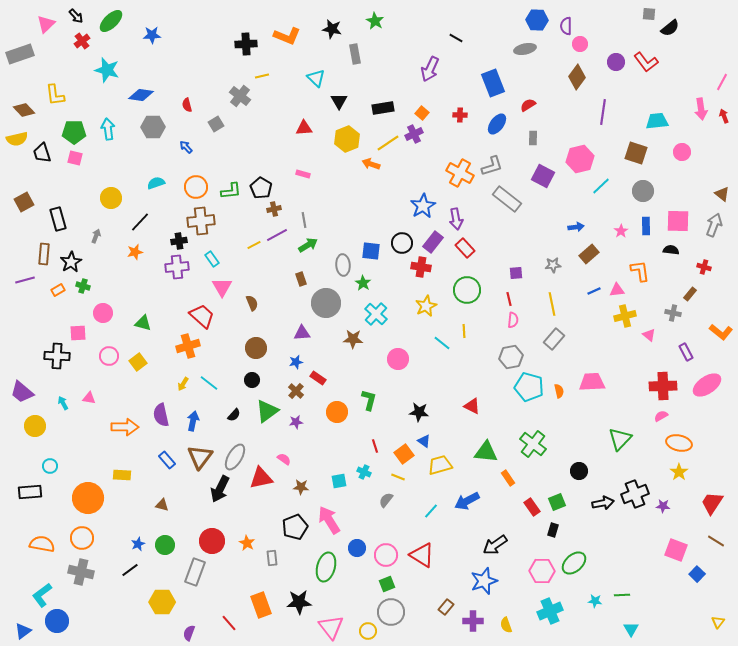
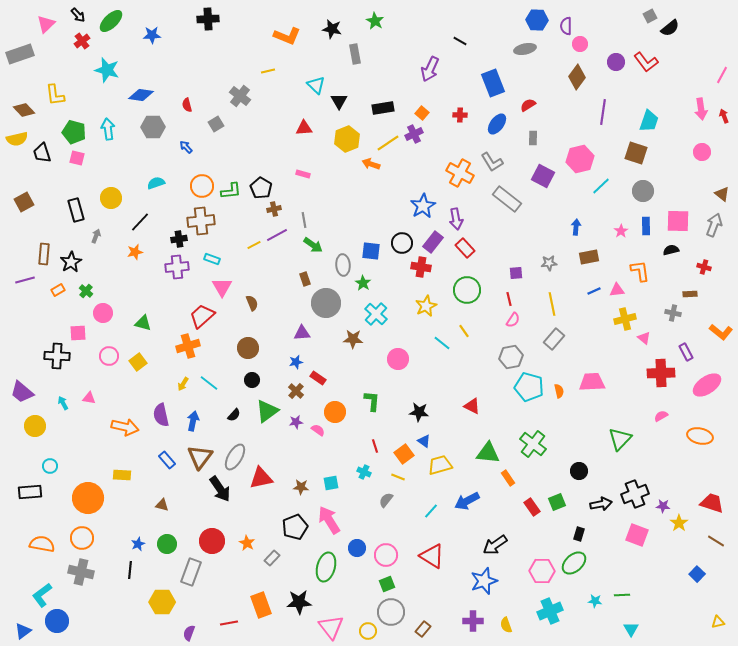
gray square at (649, 14): moved 1 px right, 2 px down; rotated 32 degrees counterclockwise
black arrow at (76, 16): moved 2 px right, 1 px up
black line at (456, 38): moved 4 px right, 3 px down
black cross at (246, 44): moved 38 px left, 25 px up
yellow line at (262, 76): moved 6 px right, 5 px up
cyan triangle at (316, 78): moved 7 px down
pink line at (722, 82): moved 7 px up
cyan trapezoid at (657, 121): moved 8 px left; rotated 115 degrees clockwise
green pentagon at (74, 132): rotated 15 degrees clockwise
pink circle at (682, 152): moved 20 px right
pink square at (75, 158): moved 2 px right
gray L-shape at (492, 166): moved 4 px up; rotated 75 degrees clockwise
orange circle at (196, 187): moved 6 px right, 1 px up
black rectangle at (58, 219): moved 18 px right, 9 px up
blue arrow at (576, 227): rotated 77 degrees counterclockwise
black cross at (179, 241): moved 2 px up
green arrow at (308, 245): moved 5 px right; rotated 66 degrees clockwise
black semicircle at (671, 250): rotated 21 degrees counterclockwise
brown rectangle at (589, 254): moved 3 px down; rotated 30 degrees clockwise
cyan rectangle at (212, 259): rotated 35 degrees counterclockwise
gray star at (553, 265): moved 4 px left, 2 px up
brown rectangle at (301, 279): moved 4 px right
green cross at (83, 286): moved 3 px right, 5 px down; rotated 24 degrees clockwise
brown rectangle at (690, 294): rotated 48 degrees clockwise
red trapezoid at (202, 316): rotated 84 degrees counterclockwise
yellow cross at (625, 316): moved 3 px down
pink semicircle at (513, 320): rotated 28 degrees clockwise
yellow line at (464, 331): rotated 32 degrees counterclockwise
pink triangle at (649, 335): moved 5 px left, 3 px down
brown circle at (256, 348): moved 8 px left
red cross at (663, 386): moved 2 px left, 13 px up
green L-shape at (369, 400): moved 3 px right, 1 px down; rotated 10 degrees counterclockwise
orange circle at (337, 412): moved 2 px left
orange arrow at (125, 427): rotated 12 degrees clockwise
orange ellipse at (679, 443): moved 21 px right, 7 px up
green triangle at (486, 452): moved 2 px right, 1 px down
pink semicircle at (284, 459): moved 34 px right, 29 px up
yellow star at (679, 472): moved 51 px down
cyan square at (339, 481): moved 8 px left, 2 px down
black arrow at (220, 489): rotated 60 degrees counterclockwise
black arrow at (603, 503): moved 2 px left, 1 px down
red trapezoid at (712, 503): rotated 75 degrees clockwise
black rectangle at (553, 530): moved 26 px right, 4 px down
green circle at (165, 545): moved 2 px right, 1 px up
pink square at (676, 550): moved 39 px left, 15 px up
red triangle at (422, 555): moved 10 px right, 1 px down
gray rectangle at (272, 558): rotated 49 degrees clockwise
black line at (130, 570): rotated 48 degrees counterclockwise
gray rectangle at (195, 572): moved 4 px left
brown rectangle at (446, 607): moved 23 px left, 22 px down
yellow triangle at (718, 622): rotated 40 degrees clockwise
red line at (229, 623): rotated 60 degrees counterclockwise
